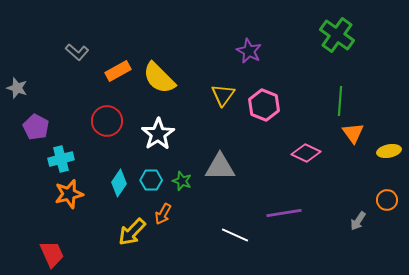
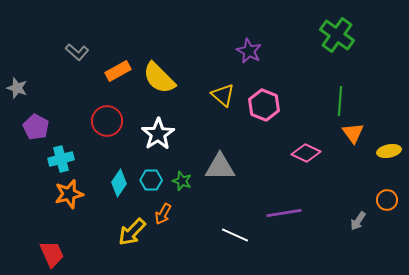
yellow triangle: rotated 25 degrees counterclockwise
